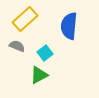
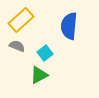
yellow rectangle: moved 4 px left, 1 px down
